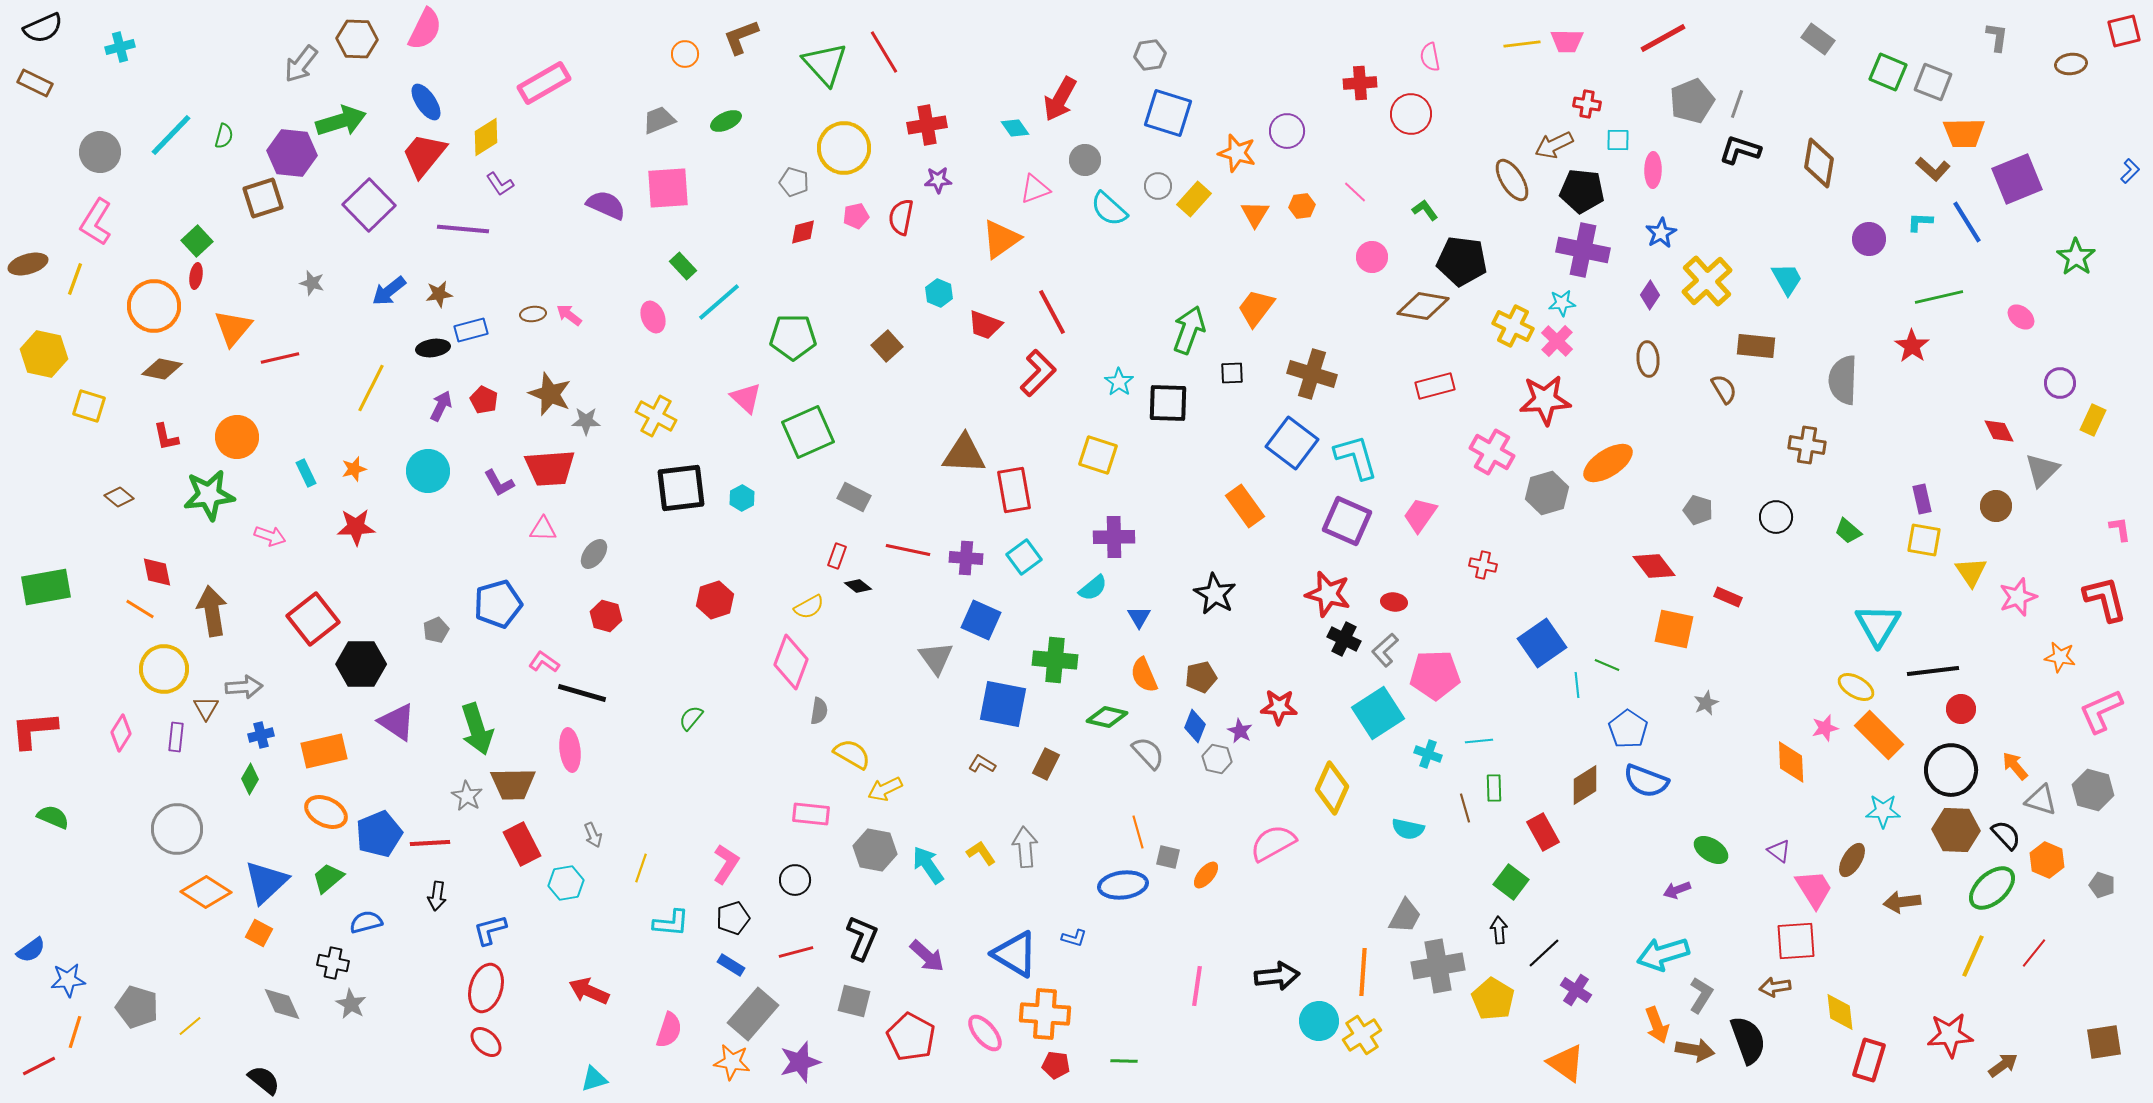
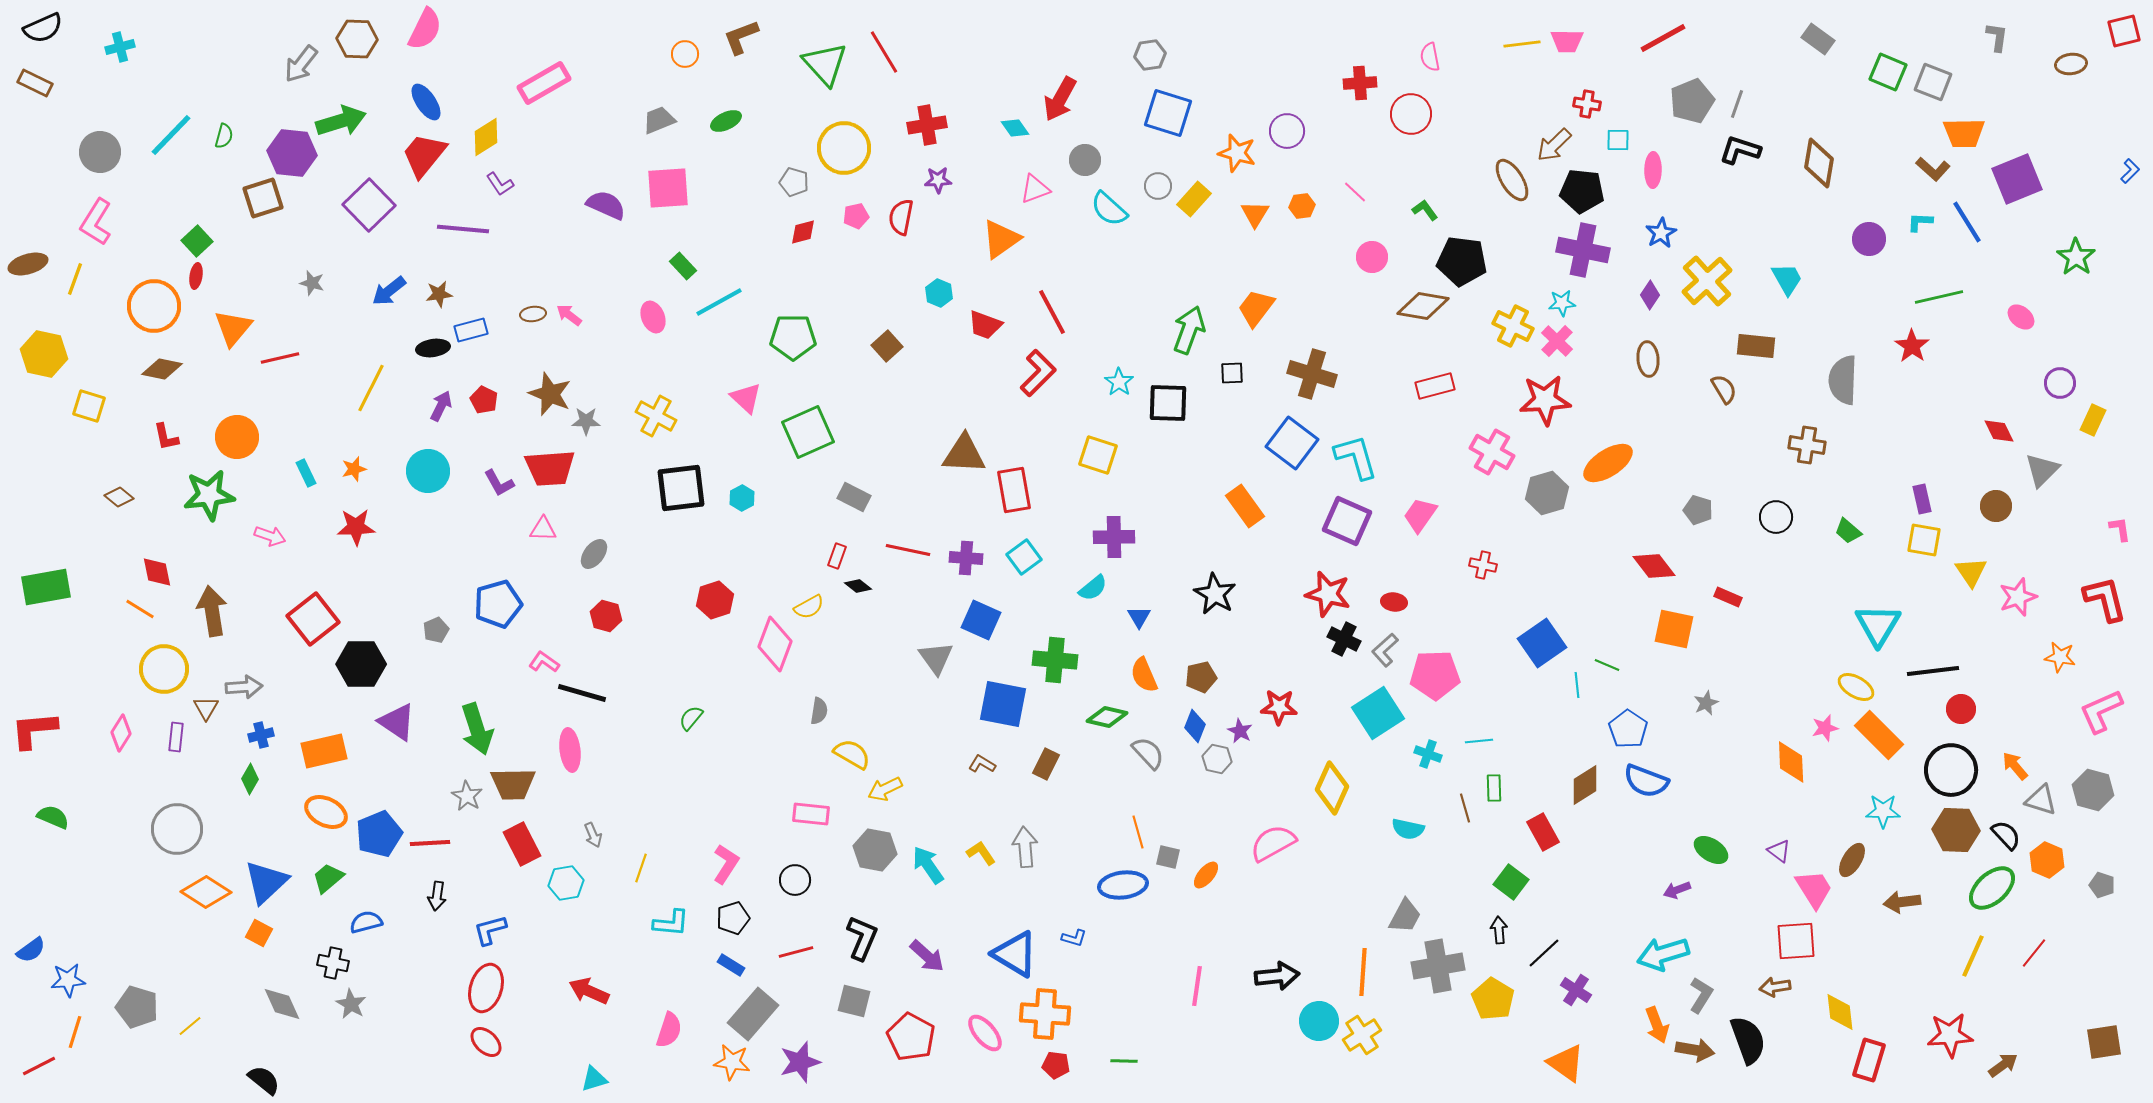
brown arrow at (1554, 145): rotated 18 degrees counterclockwise
cyan line at (719, 302): rotated 12 degrees clockwise
pink diamond at (791, 662): moved 16 px left, 18 px up
